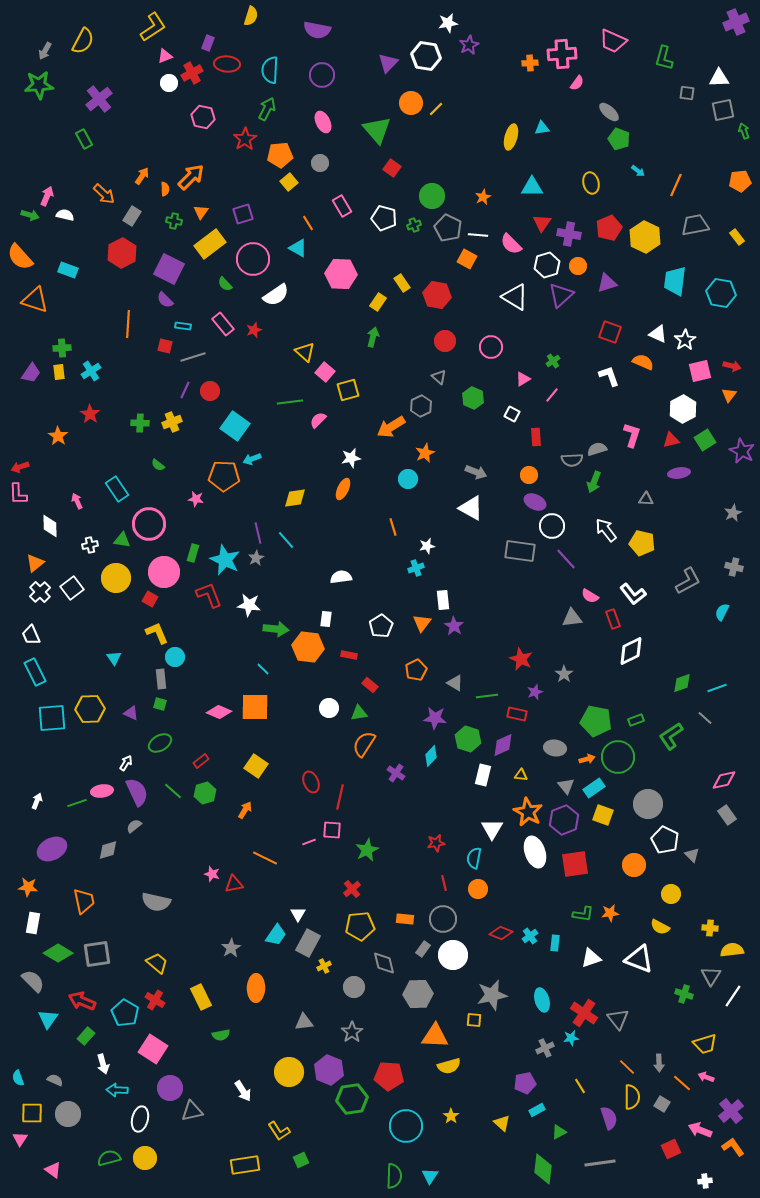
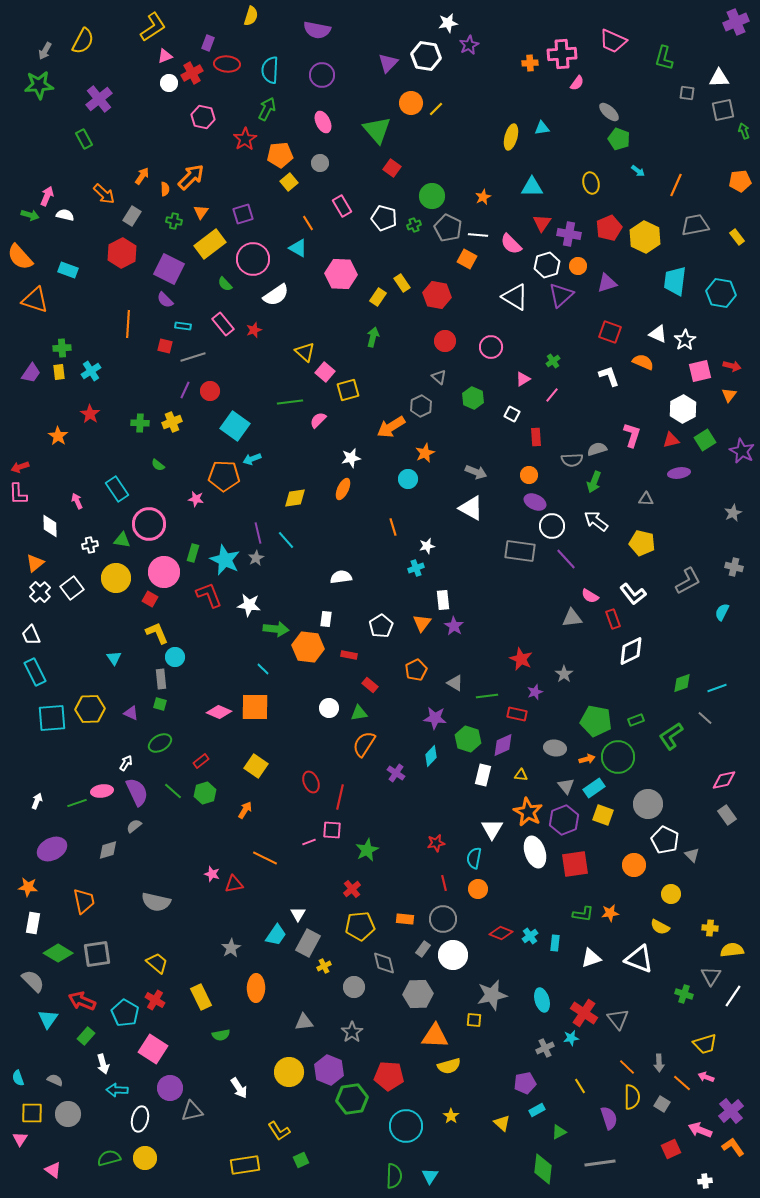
yellow rectangle at (378, 302): moved 5 px up
white arrow at (606, 530): moved 10 px left, 9 px up; rotated 15 degrees counterclockwise
white arrow at (243, 1091): moved 4 px left, 3 px up
